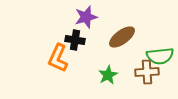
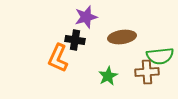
brown ellipse: rotated 28 degrees clockwise
green star: moved 1 px down
